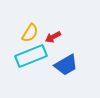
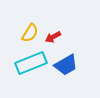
cyan rectangle: moved 7 px down
